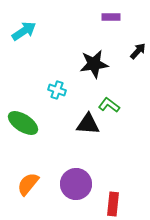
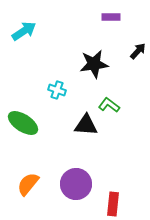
black triangle: moved 2 px left, 1 px down
